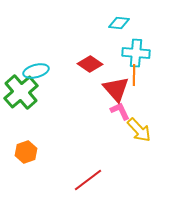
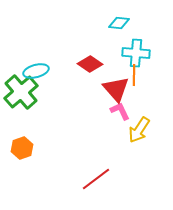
yellow arrow: rotated 76 degrees clockwise
orange hexagon: moved 4 px left, 4 px up
red line: moved 8 px right, 1 px up
